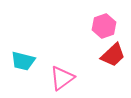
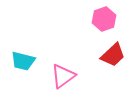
pink hexagon: moved 7 px up
pink triangle: moved 1 px right, 2 px up
